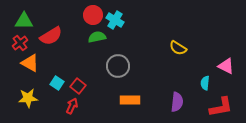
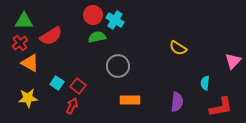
pink triangle: moved 7 px right, 5 px up; rotated 48 degrees clockwise
